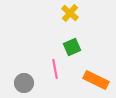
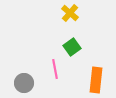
green square: rotated 12 degrees counterclockwise
orange rectangle: rotated 70 degrees clockwise
